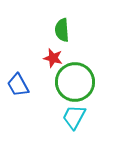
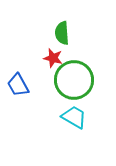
green semicircle: moved 3 px down
green circle: moved 1 px left, 2 px up
cyan trapezoid: rotated 92 degrees clockwise
